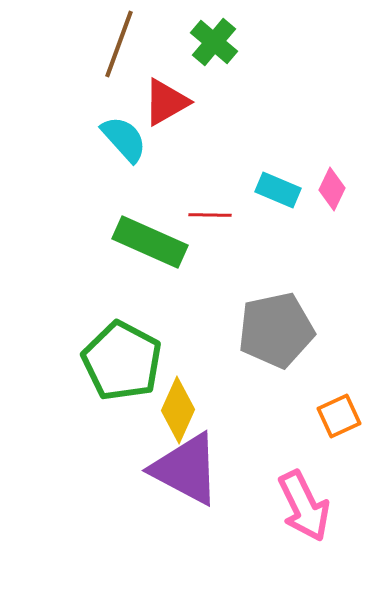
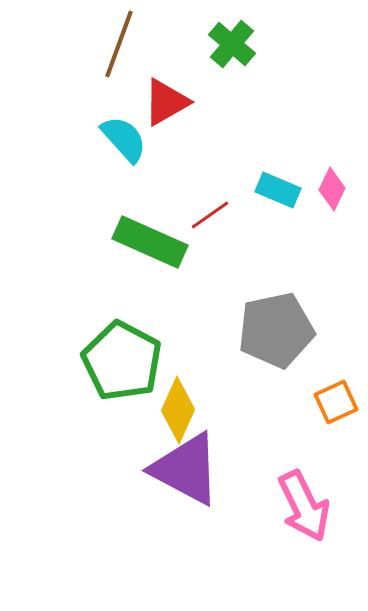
green cross: moved 18 px right, 2 px down
red line: rotated 36 degrees counterclockwise
orange square: moved 3 px left, 14 px up
